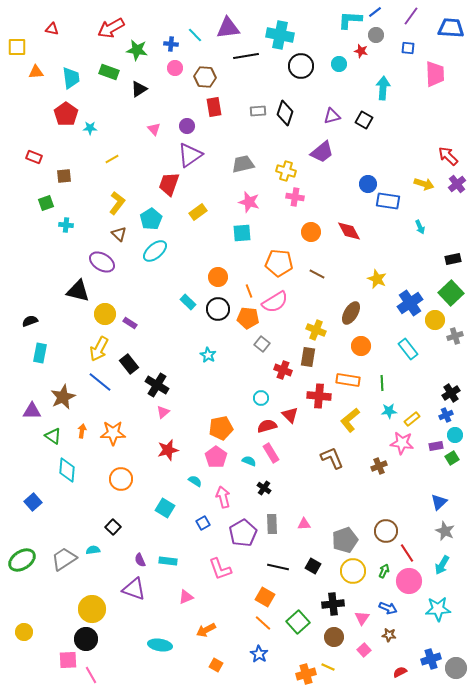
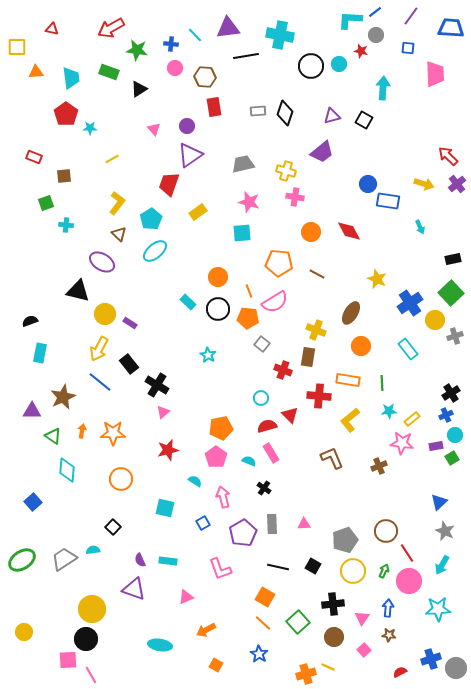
black circle at (301, 66): moved 10 px right
cyan square at (165, 508): rotated 18 degrees counterclockwise
blue arrow at (388, 608): rotated 108 degrees counterclockwise
